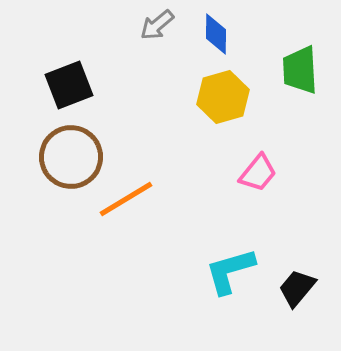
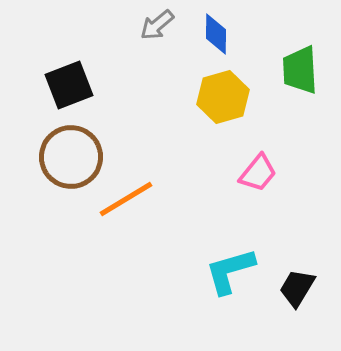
black trapezoid: rotated 9 degrees counterclockwise
